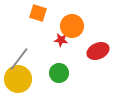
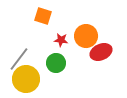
orange square: moved 5 px right, 3 px down
orange circle: moved 14 px right, 10 px down
red ellipse: moved 3 px right, 1 px down
green circle: moved 3 px left, 10 px up
yellow circle: moved 8 px right
